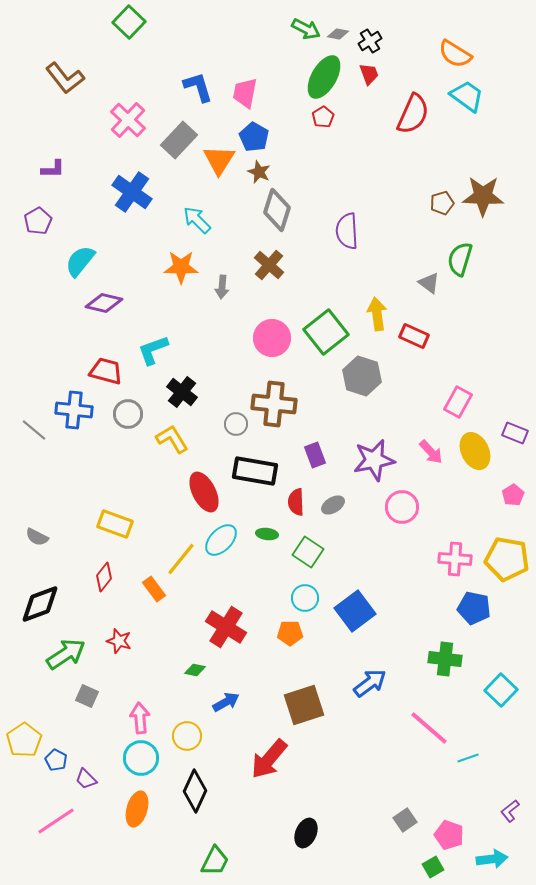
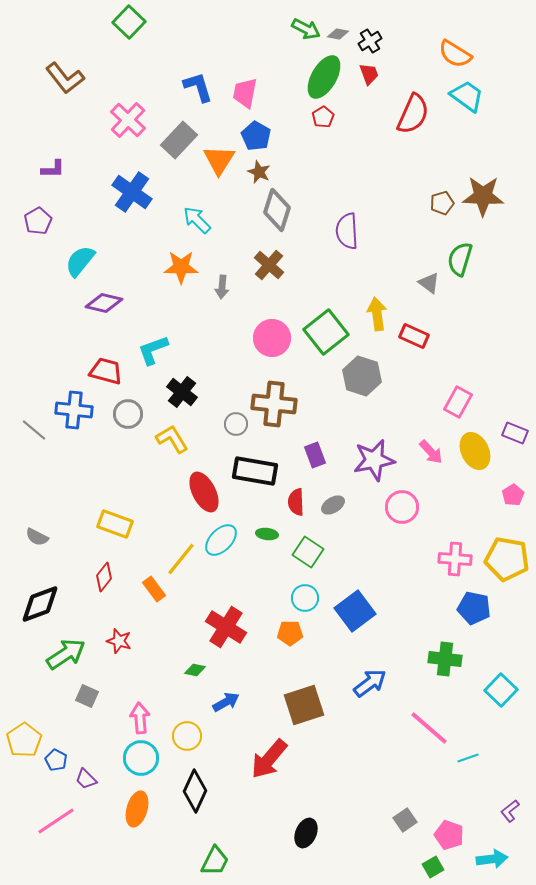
blue pentagon at (254, 137): moved 2 px right, 1 px up
